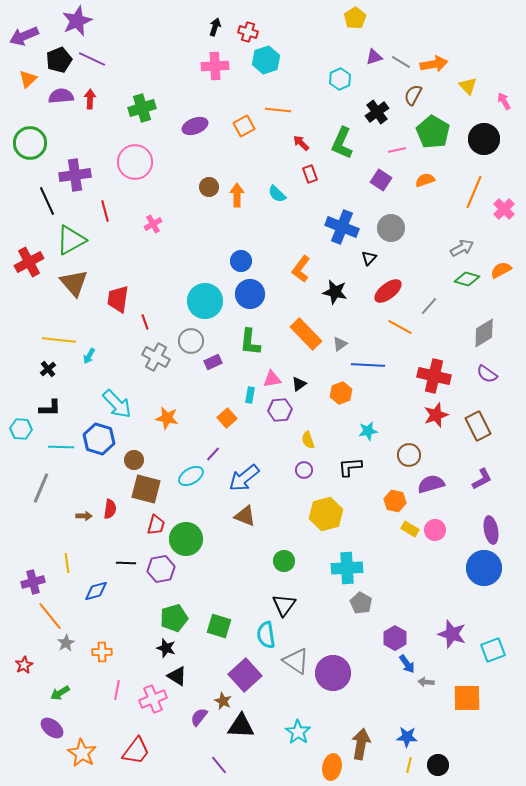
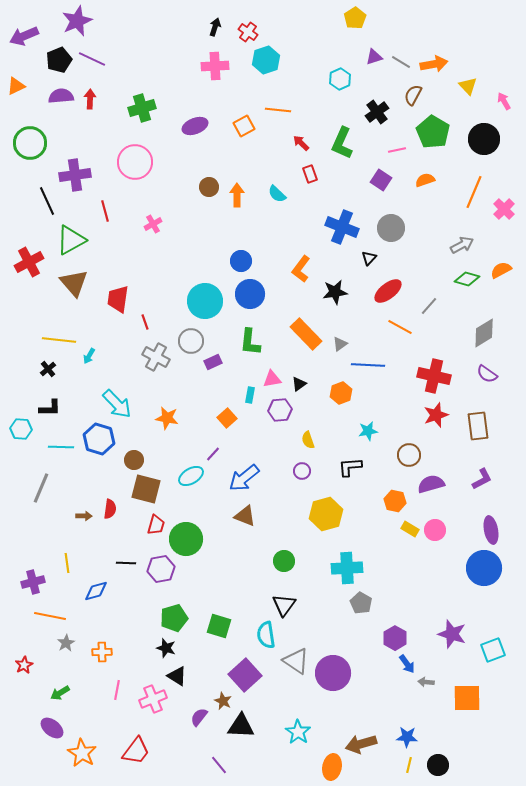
red cross at (248, 32): rotated 18 degrees clockwise
orange triangle at (28, 79): moved 12 px left, 7 px down; rotated 18 degrees clockwise
gray arrow at (462, 248): moved 3 px up
black star at (335, 292): rotated 20 degrees counterclockwise
brown rectangle at (478, 426): rotated 20 degrees clockwise
purple circle at (304, 470): moved 2 px left, 1 px down
orange line at (50, 616): rotated 40 degrees counterclockwise
brown arrow at (361, 744): rotated 116 degrees counterclockwise
